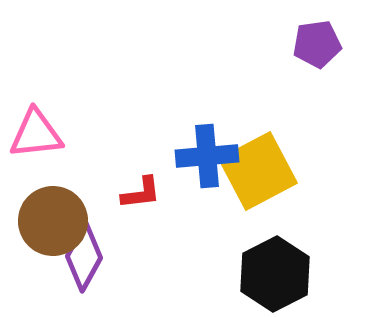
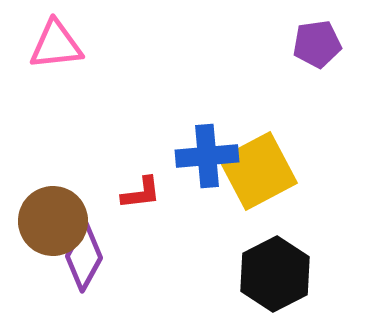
pink triangle: moved 20 px right, 89 px up
